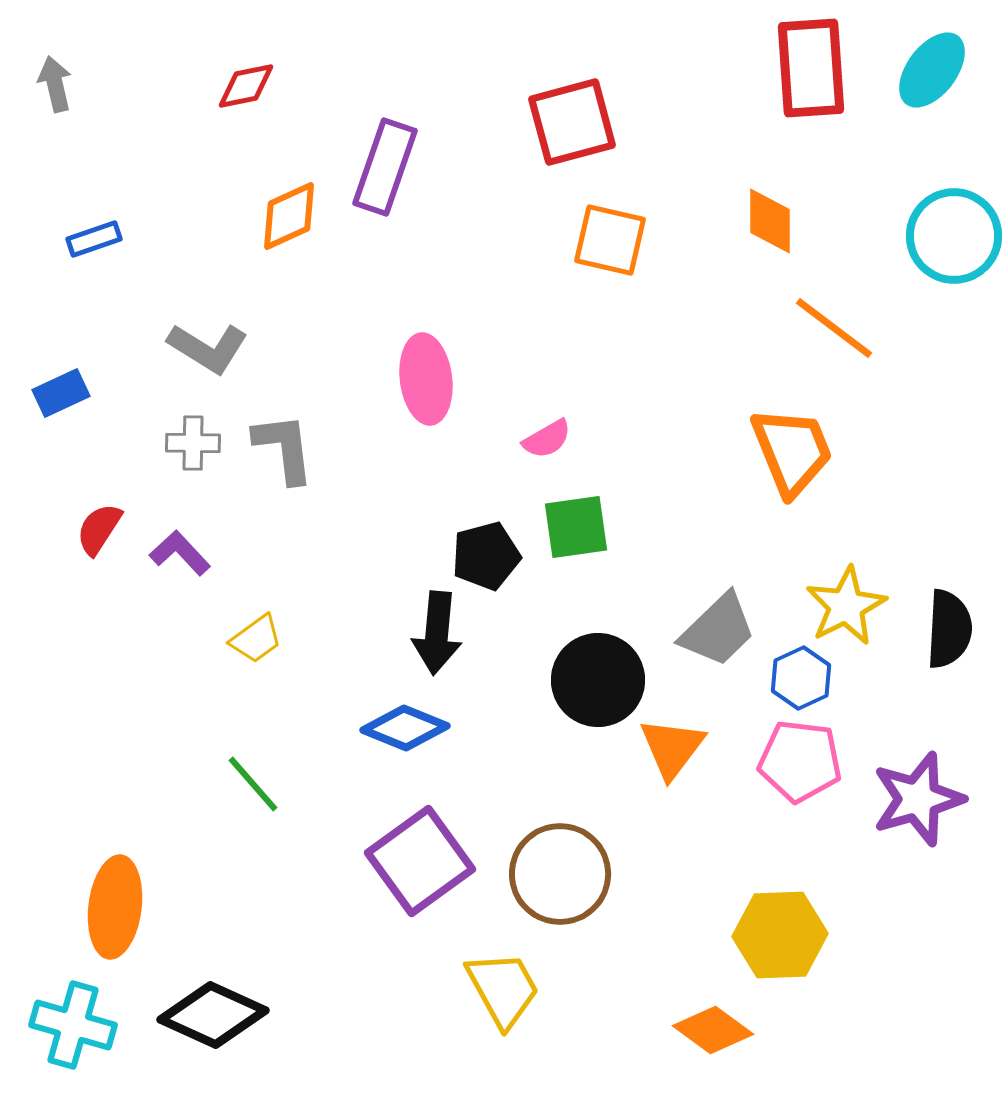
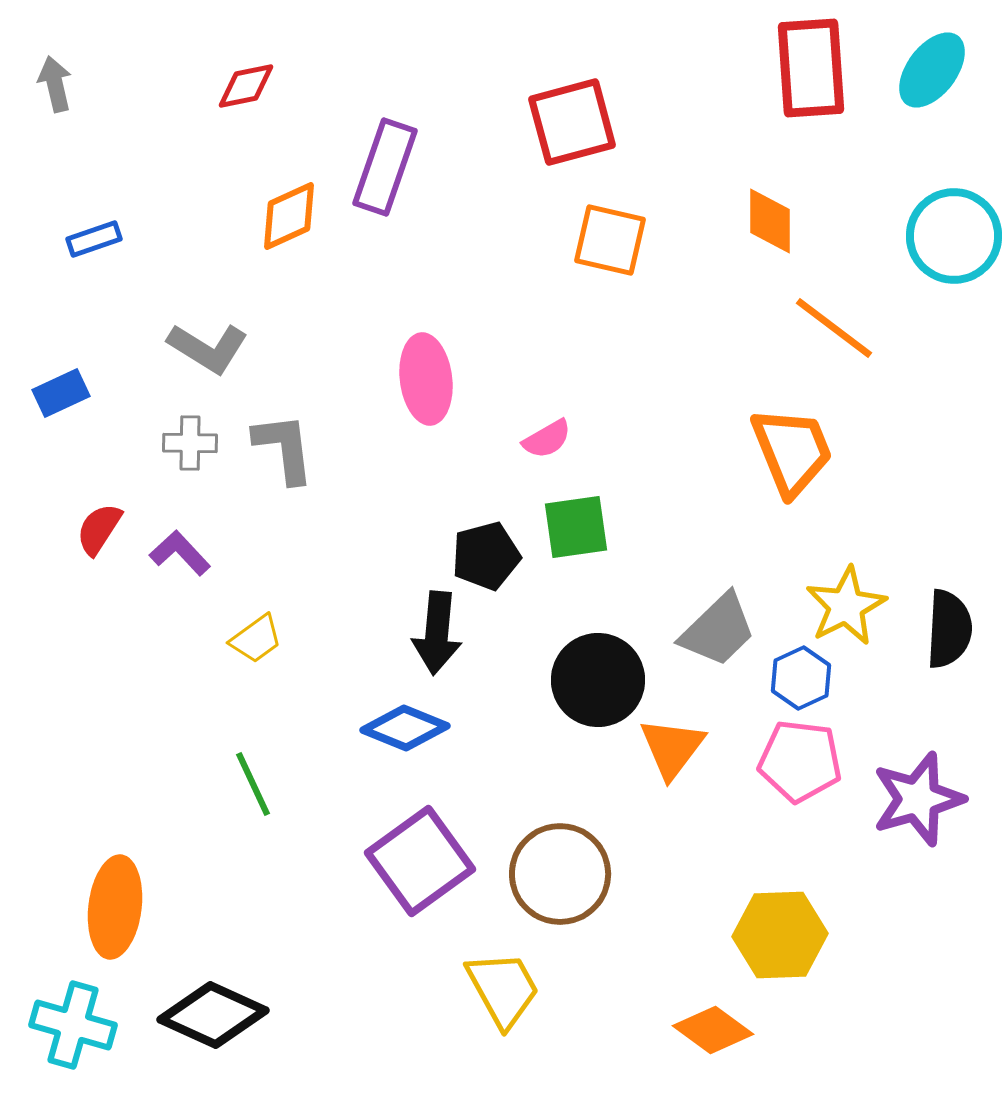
gray cross at (193, 443): moved 3 px left
green line at (253, 784): rotated 16 degrees clockwise
